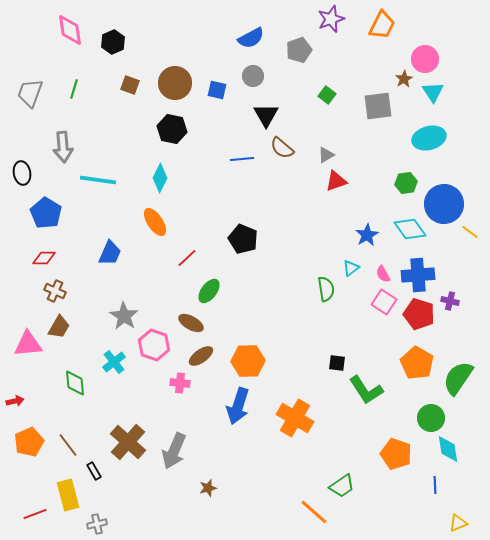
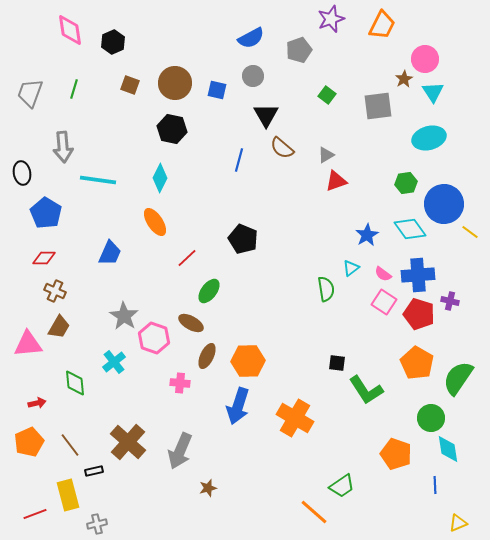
blue line at (242, 159): moved 3 px left, 1 px down; rotated 70 degrees counterclockwise
pink semicircle at (383, 274): rotated 24 degrees counterclockwise
pink hexagon at (154, 345): moved 7 px up
brown ellipse at (201, 356): moved 6 px right; rotated 30 degrees counterclockwise
red arrow at (15, 401): moved 22 px right, 2 px down
brown line at (68, 445): moved 2 px right
gray arrow at (174, 451): moved 6 px right
black rectangle at (94, 471): rotated 72 degrees counterclockwise
